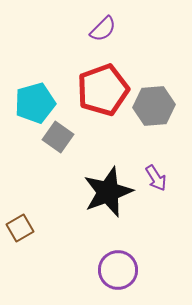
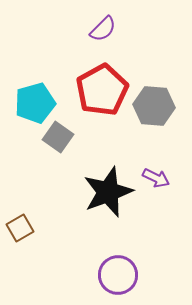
red pentagon: moved 1 px left; rotated 9 degrees counterclockwise
gray hexagon: rotated 9 degrees clockwise
purple arrow: rotated 32 degrees counterclockwise
purple circle: moved 5 px down
